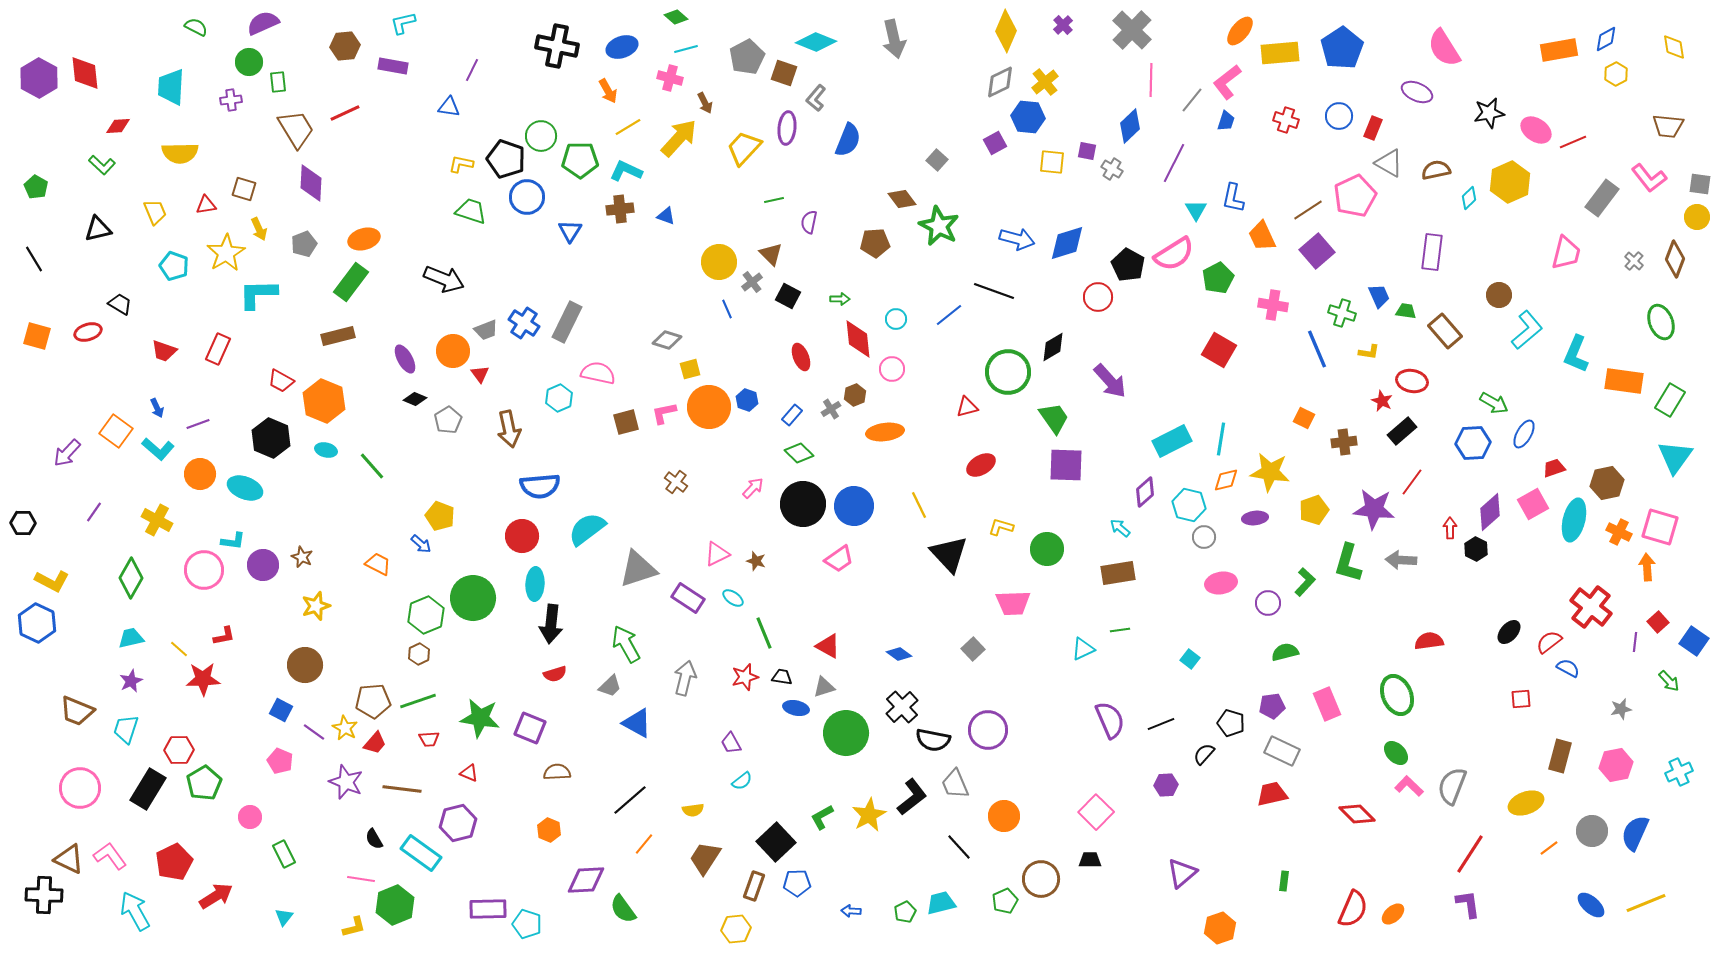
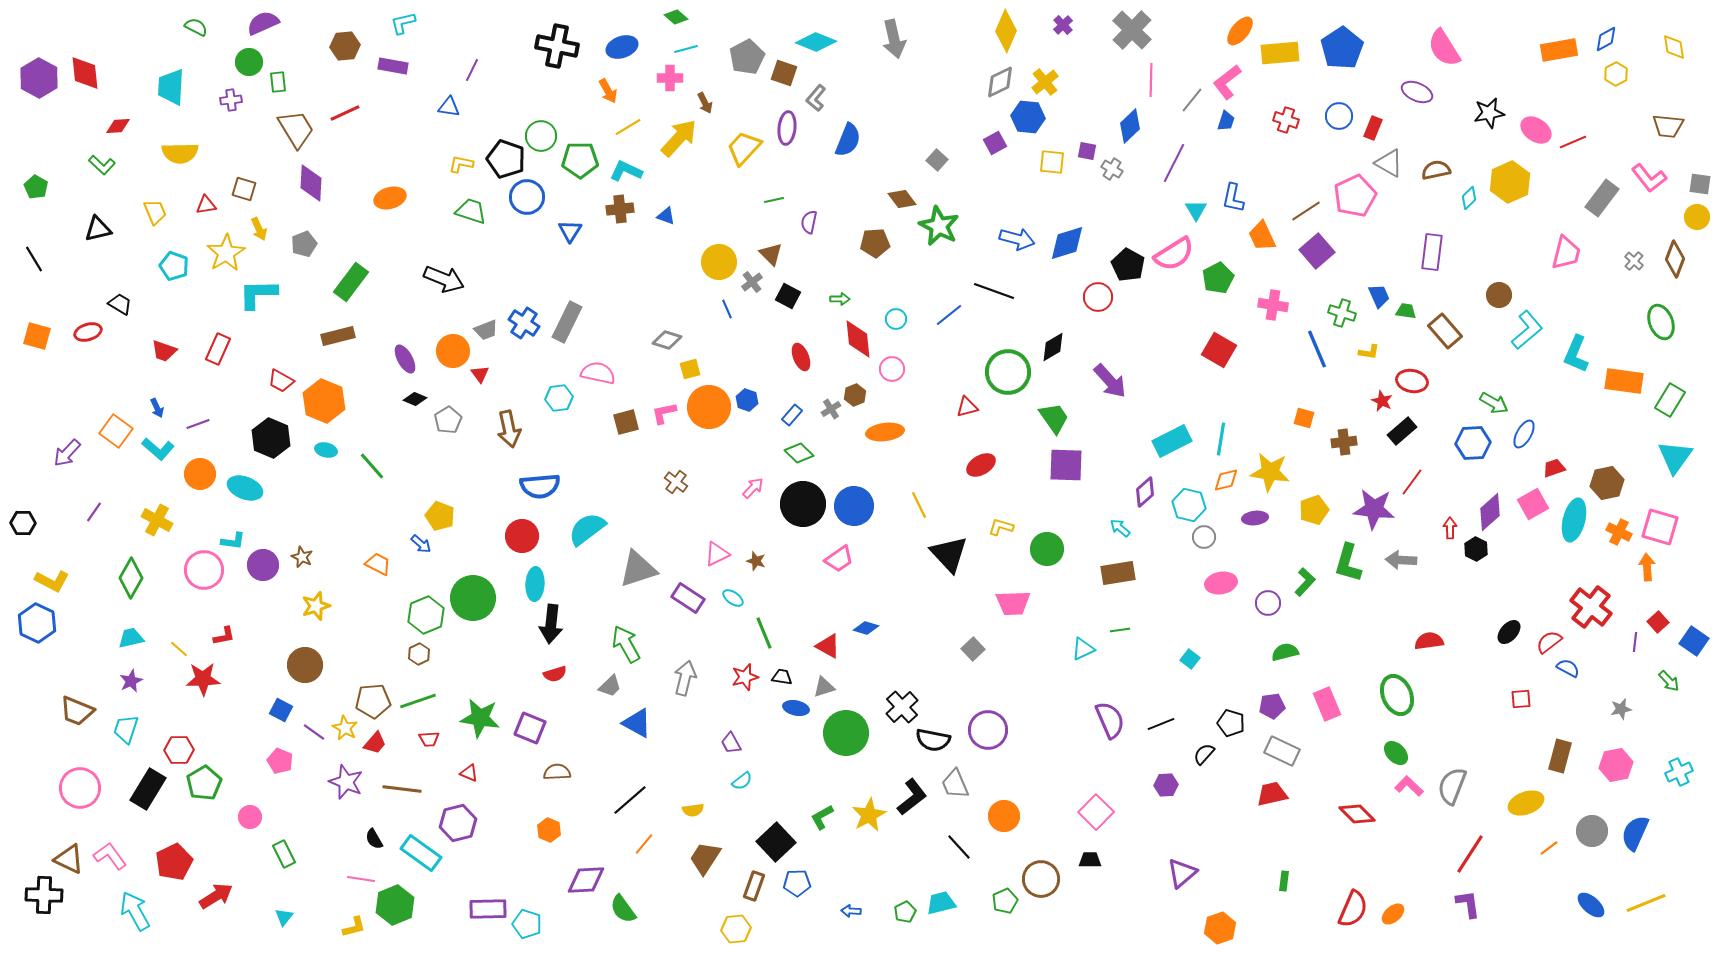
pink cross at (670, 78): rotated 15 degrees counterclockwise
brown line at (1308, 210): moved 2 px left, 1 px down
orange ellipse at (364, 239): moved 26 px right, 41 px up
cyan hexagon at (559, 398): rotated 16 degrees clockwise
orange square at (1304, 418): rotated 10 degrees counterclockwise
blue diamond at (899, 654): moved 33 px left, 26 px up; rotated 20 degrees counterclockwise
